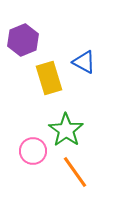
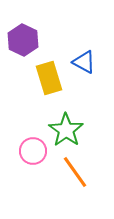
purple hexagon: rotated 12 degrees counterclockwise
